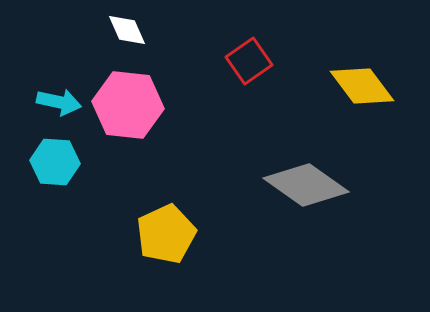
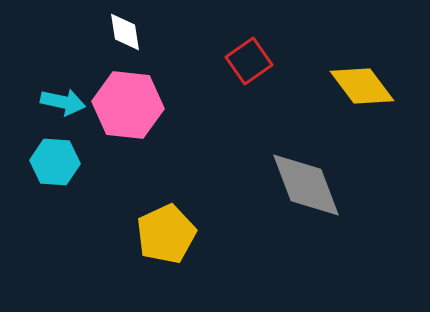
white diamond: moved 2 px left, 2 px down; rotated 15 degrees clockwise
cyan arrow: moved 4 px right
gray diamond: rotated 34 degrees clockwise
